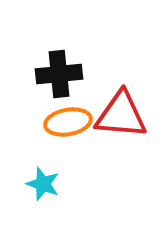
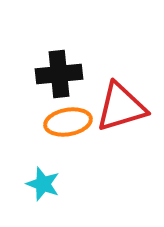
red triangle: moved 8 px up; rotated 22 degrees counterclockwise
